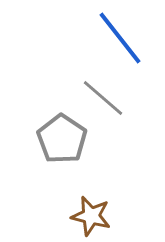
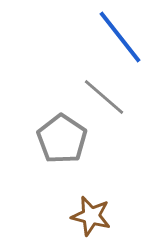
blue line: moved 1 px up
gray line: moved 1 px right, 1 px up
